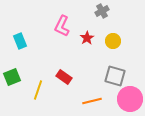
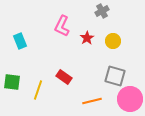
green square: moved 5 px down; rotated 30 degrees clockwise
